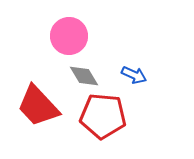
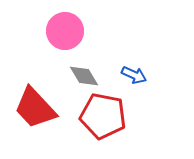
pink circle: moved 4 px left, 5 px up
red trapezoid: moved 3 px left, 2 px down
red pentagon: rotated 6 degrees clockwise
